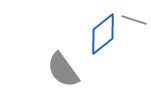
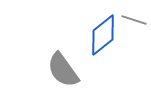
blue diamond: moved 1 px down
